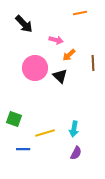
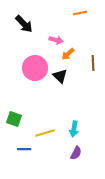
orange arrow: moved 1 px left, 1 px up
blue line: moved 1 px right
